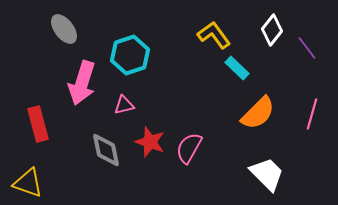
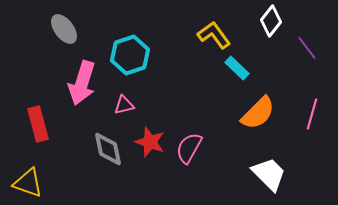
white diamond: moved 1 px left, 9 px up
gray diamond: moved 2 px right, 1 px up
white trapezoid: moved 2 px right
